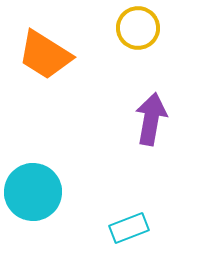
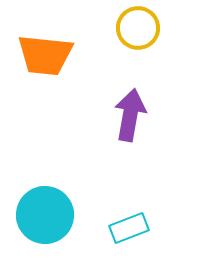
orange trapezoid: rotated 26 degrees counterclockwise
purple arrow: moved 21 px left, 4 px up
cyan circle: moved 12 px right, 23 px down
